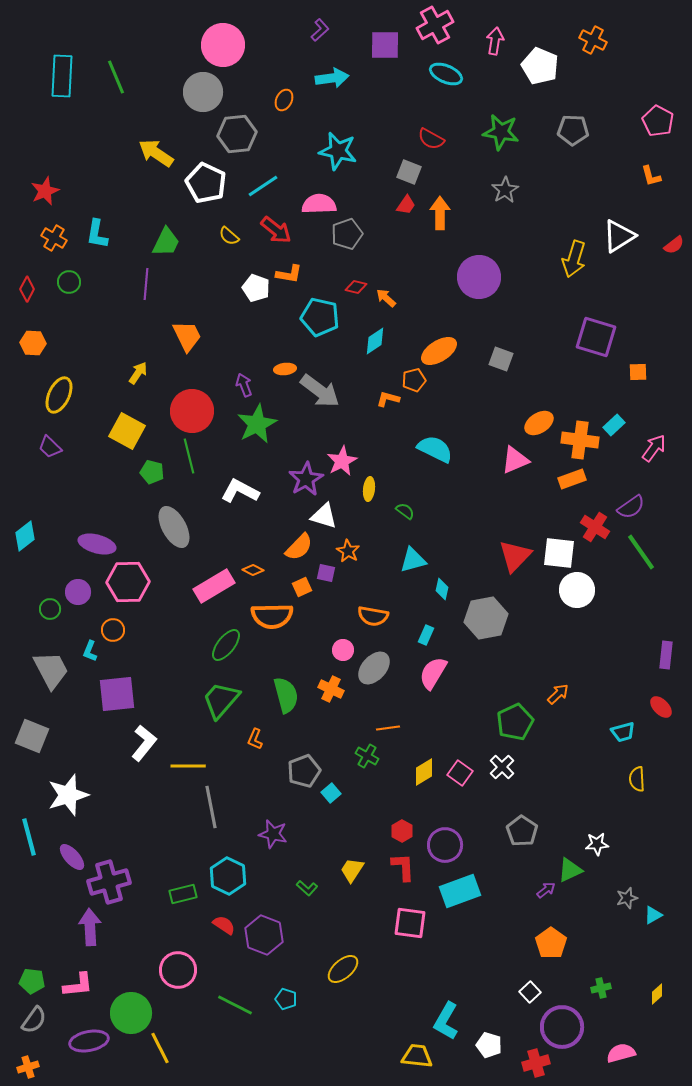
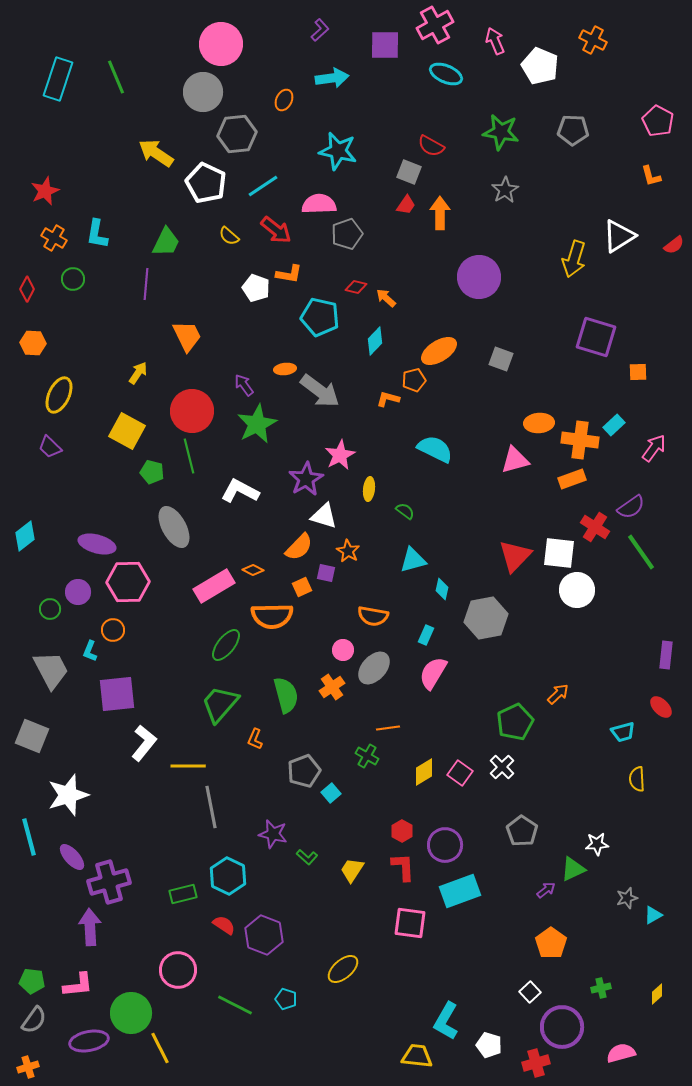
pink arrow at (495, 41): rotated 32 degrees counterclockwise
pink circle at (223, 45): moved 2 px left, 1 px up
cyan rectangle at (62, 76): moved 4 px left, 3 px down; rotated 15 degrees clockwise
red semicircle at (431, 139): moved 7 px down
green circle at (69, 282): moved 4 px right, 3 px up
cyan diamond at (375, 341): rotated 12 degrees counterclockwise
purple arrow at (244, 385): rotated 15 degrees counterclockwise
orange ellipse at (539, 423): rotated 28 degrees clockwise
pink triangle at (515, 460): rotated 8 degrees clockwise
pink star at (342, 461): moved 2 px left, 6 px up
orange cross at (331, 689): moved 1 px right, 2 px up; rotated 30 degrees clockwise
green trapezoid at (221, 700): moved 1 px left, 4 px down
green triangle at (570, 870): moved 3 px right, 1 px up
green L-shape at (307, 888): moved 31 px up
